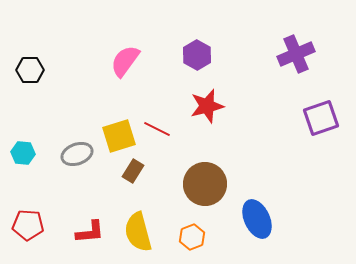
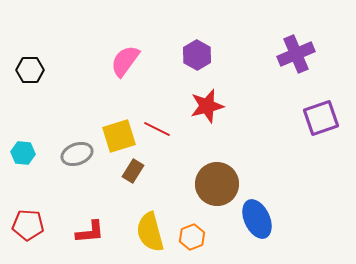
brown circle: moved 12 px right
yellow semicircle: moved 12 px right
